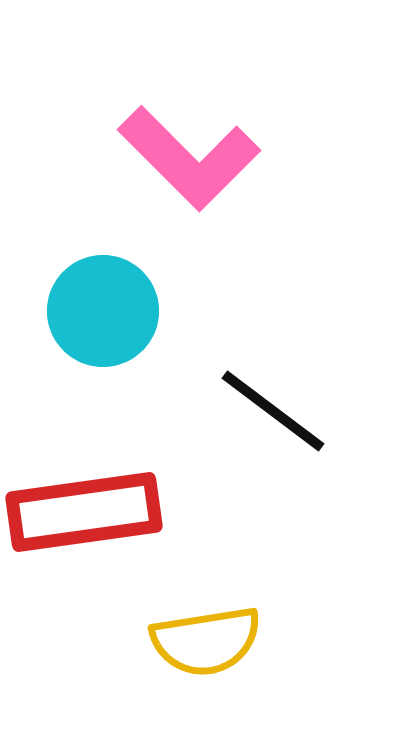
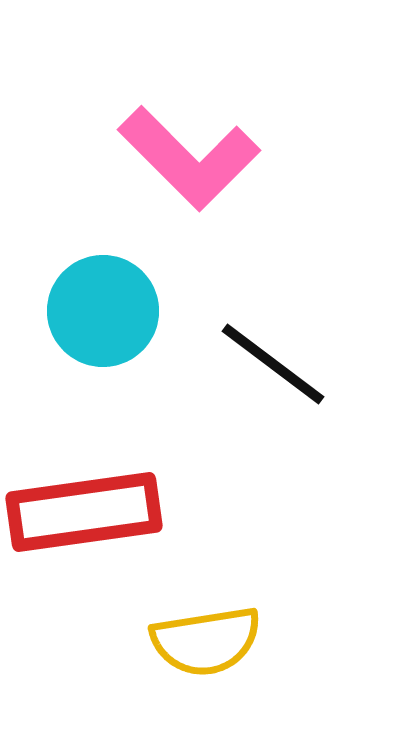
black line: moved 47 px up
